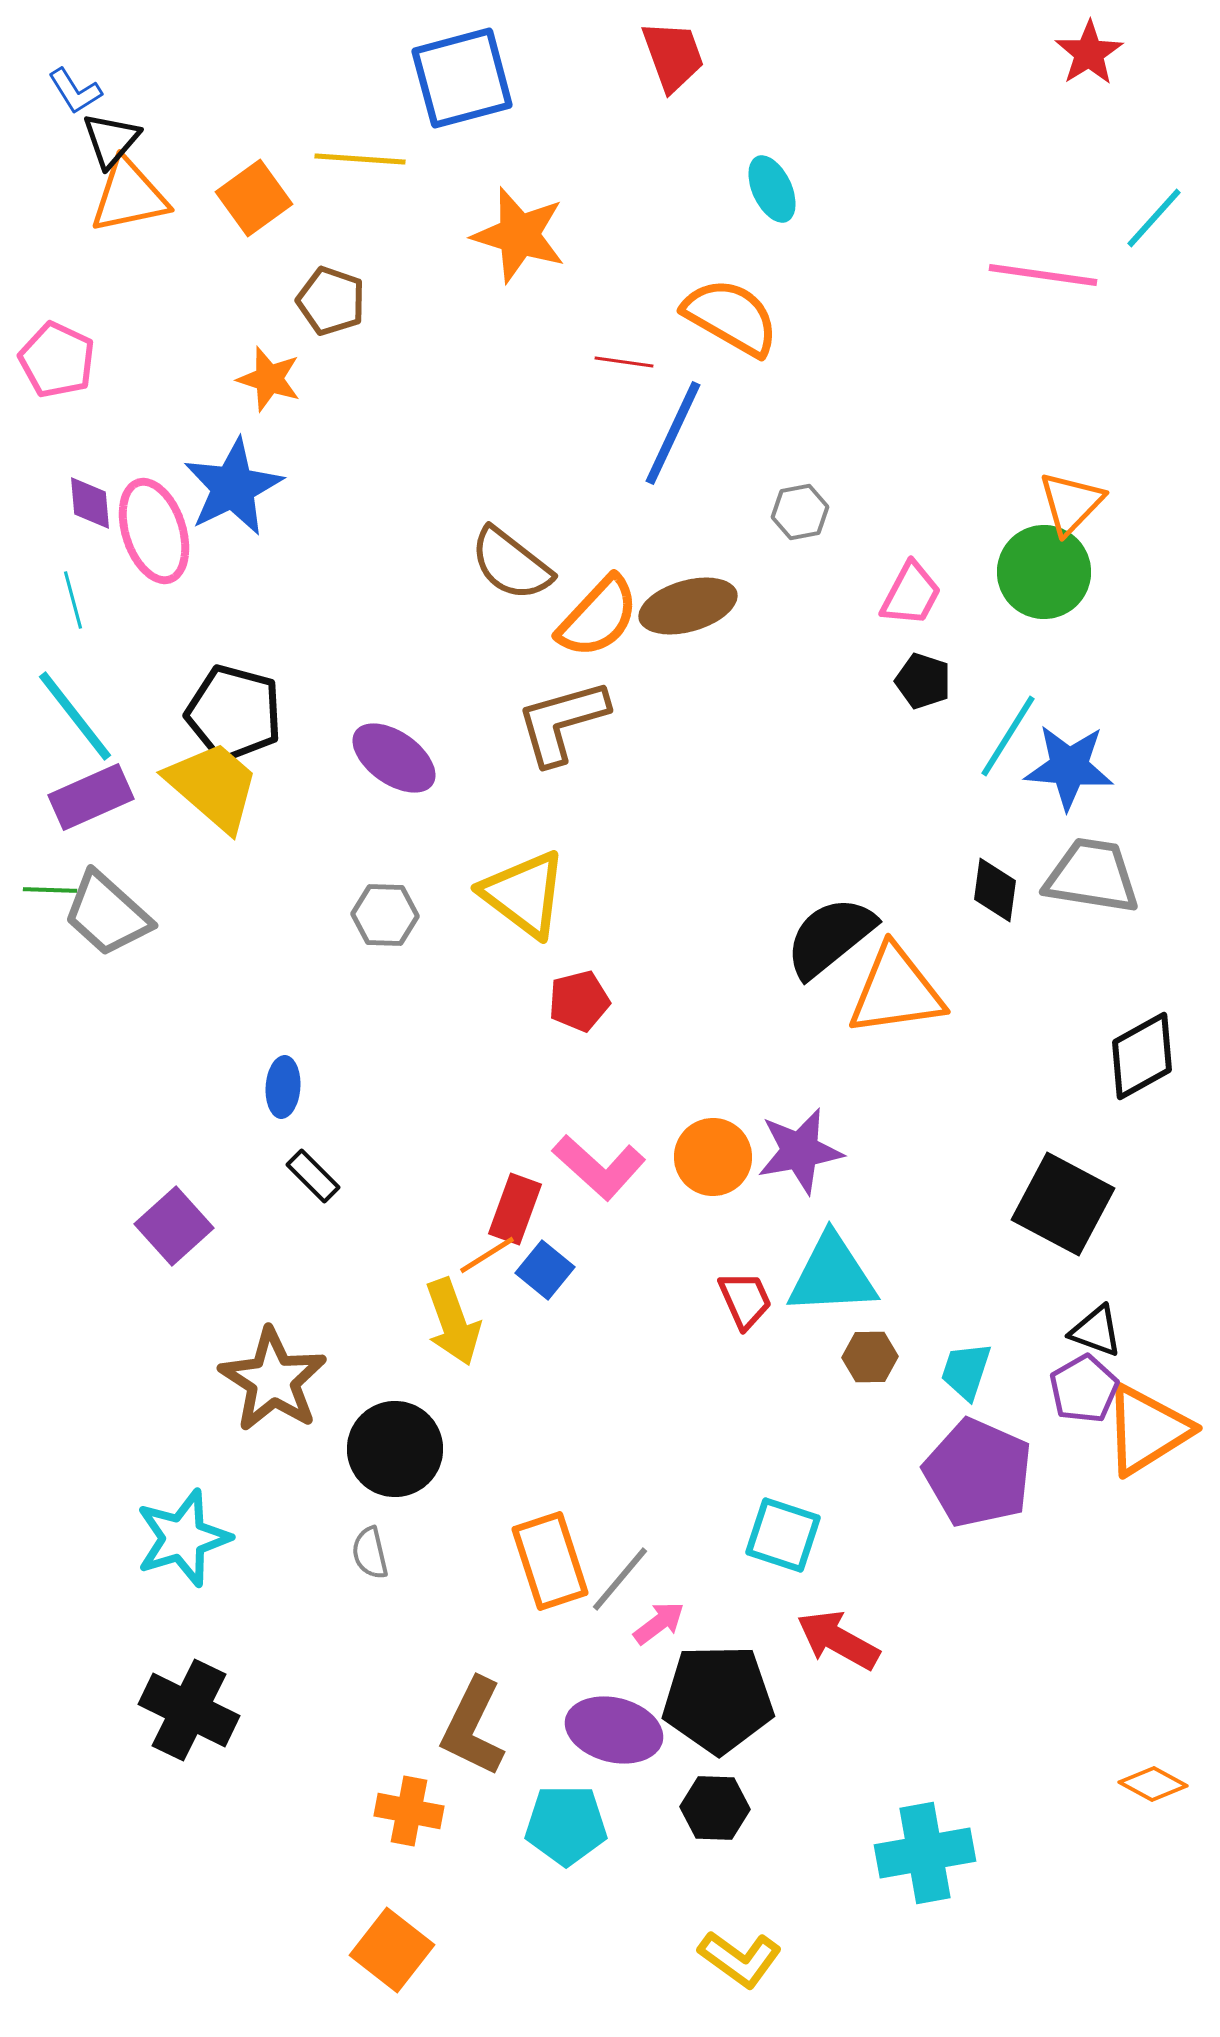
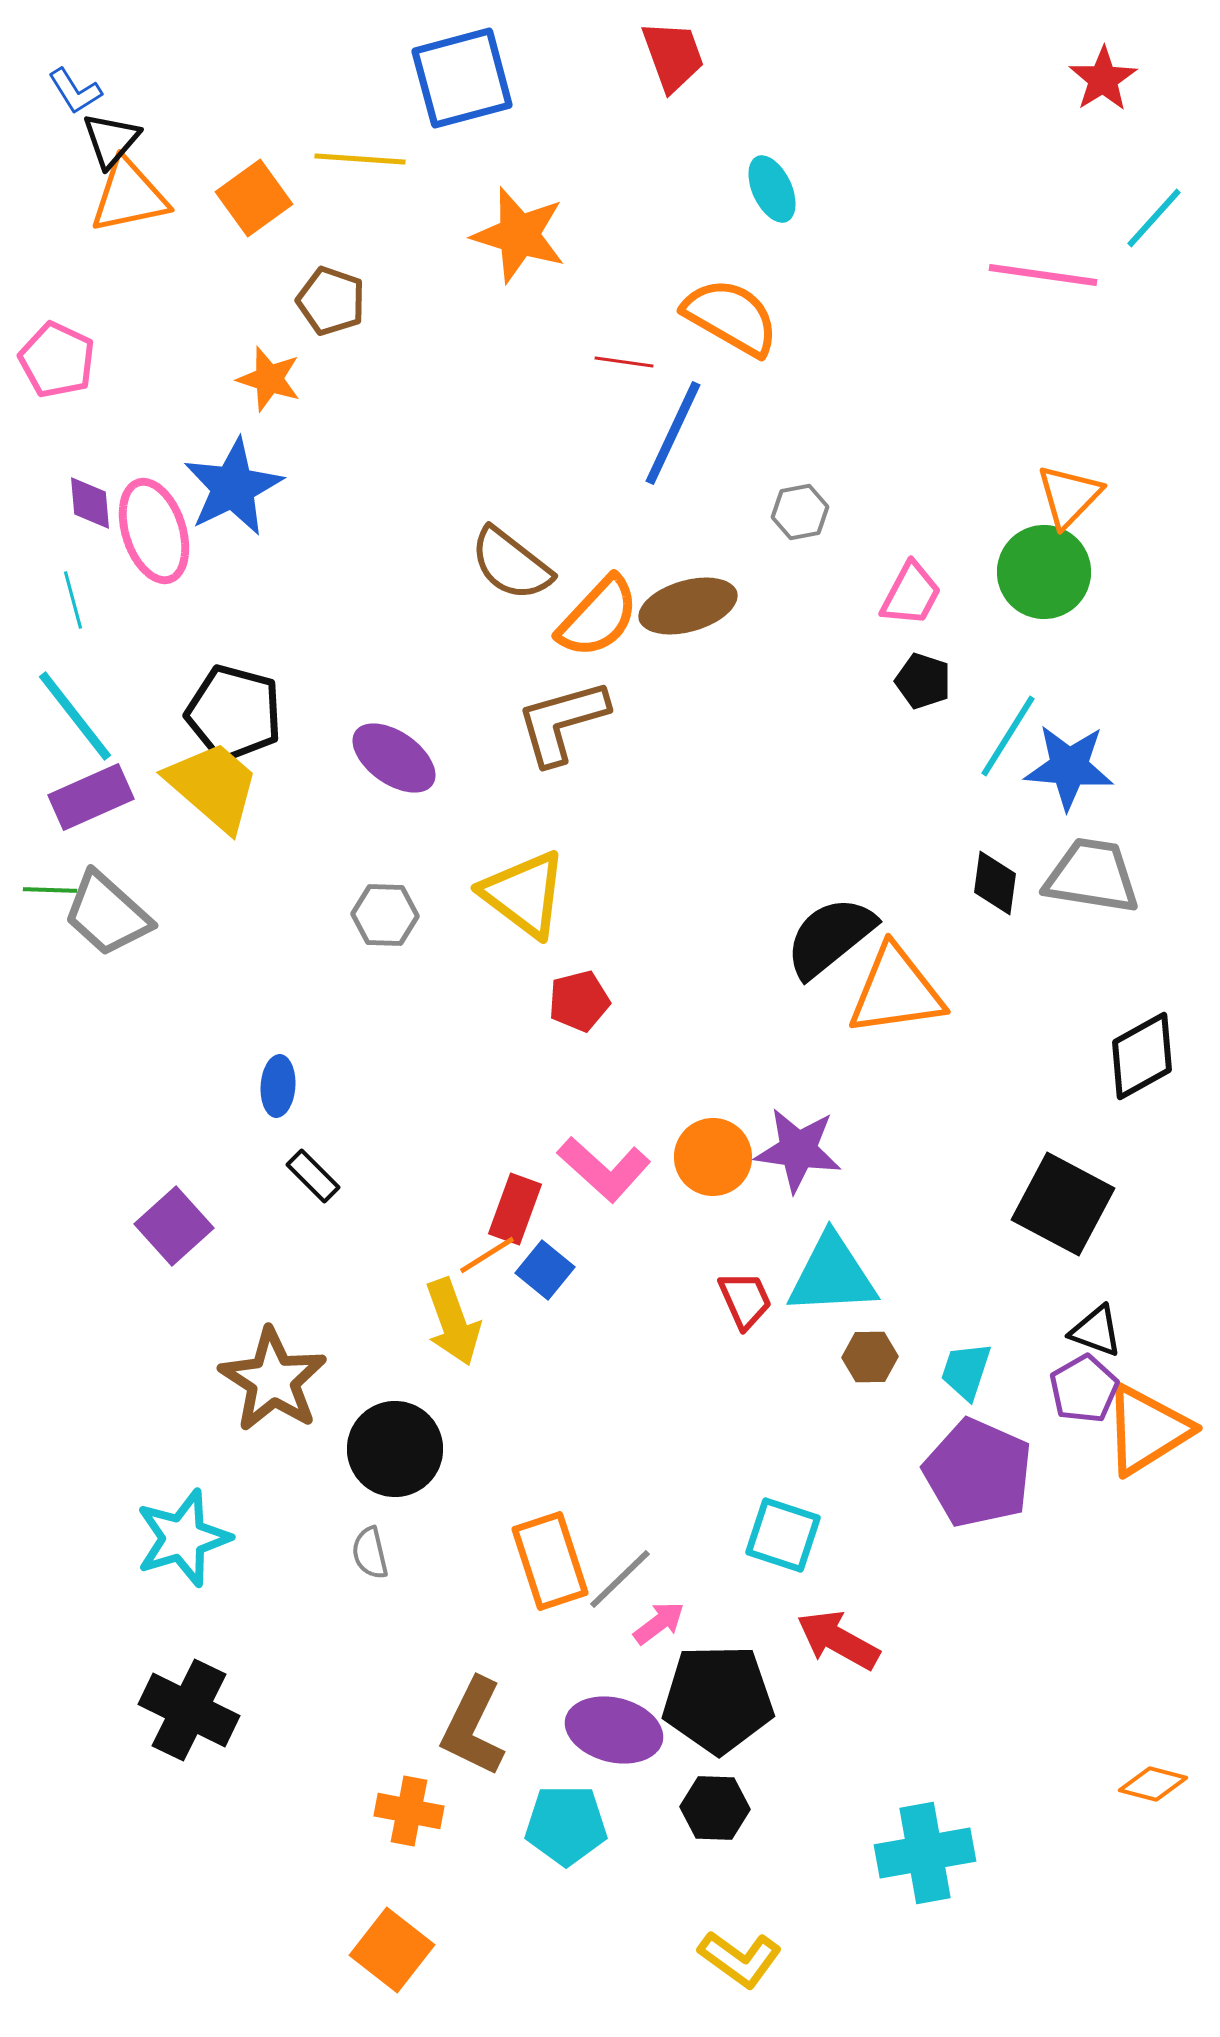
red star at (1089, 53): moved 14 px right, 26 px down
orange triangle at (1071, 503): moved 2 px left, 7 px up
black diamond at (995, 890): moved 7 px up
blue ellipse at (283, 1087): moved 5 px left, 1 px up
purple star at (800, 1151): moved 2 px left, 1 px up; rotated 18 degrees clockwise
pink L-shape at (599, 1167): moved 5 px right, 2 px down
gray line at (620, 1579): rotated 6 degrees clockwise
orange diamond at (1153, 1784): rotated 14 degrees counterclockwise
